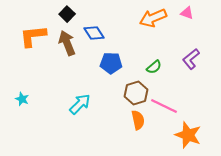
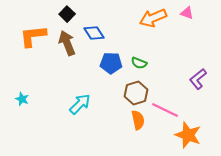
purple L-shape: moved 7 px right, 20 px down
green semicircle: moved 15 px left, 4 px up; rotated 63 degrees clockwise
pink line: moved 1 px right, 4 px down
